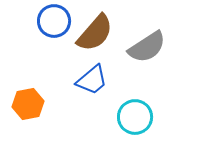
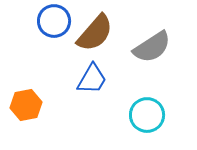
gray semicircle: moved 5 px right
blue trapezoid: moved 1 px up; rotated 20 degrees counterclockwise
orange hexagon: moved 2 px left, 1 px down
cyan circle: moved 12 px right, 2 px up
